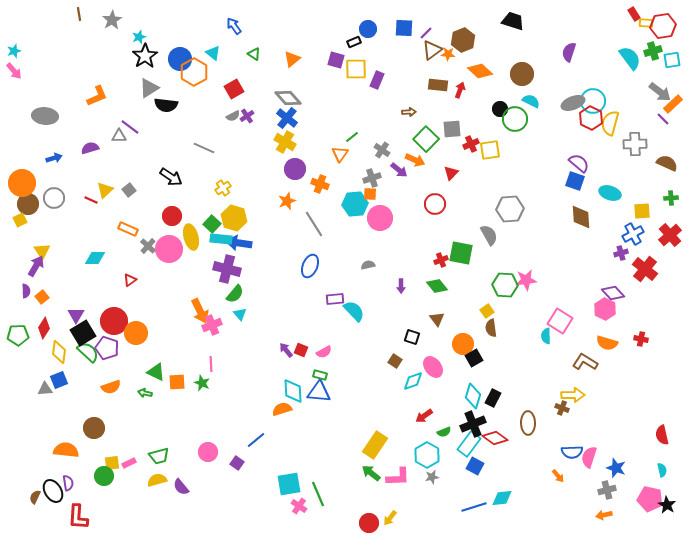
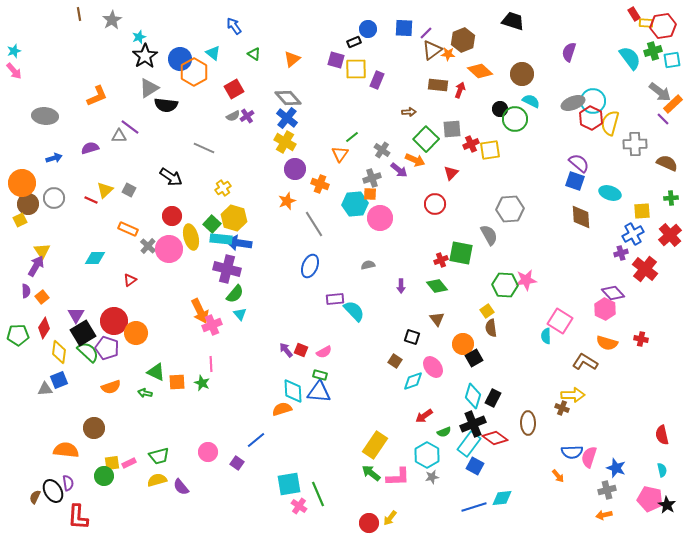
gray square at (129, 190): rotated 24 degrees counterclockwise
